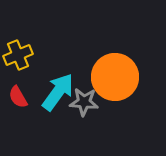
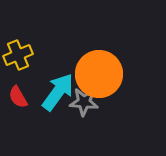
orange circle: moved 16 px left, 3 px up
